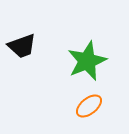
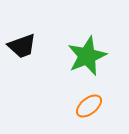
green star: moved 5 px up
